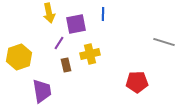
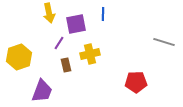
red pentagon: moved 1 px left
purple trapezoid: rotated 30 degrees clockwise
